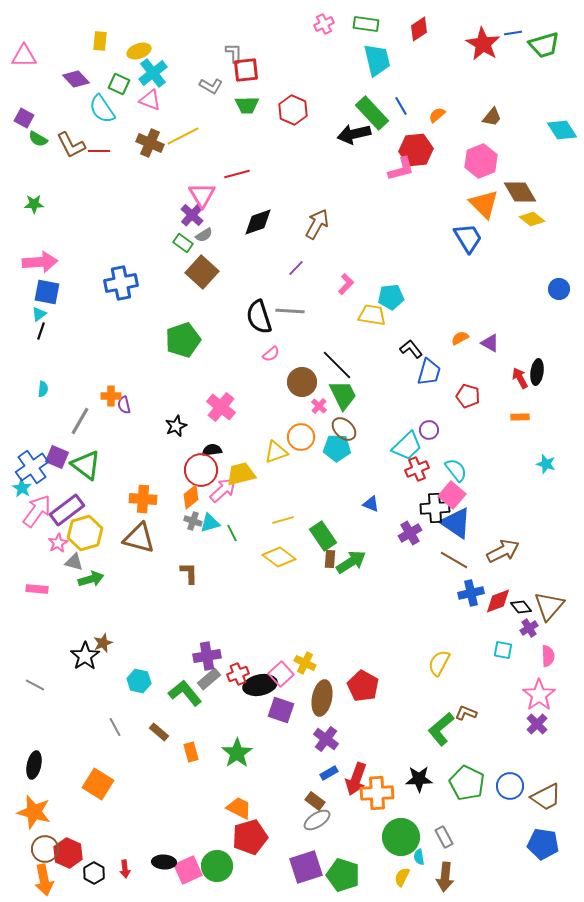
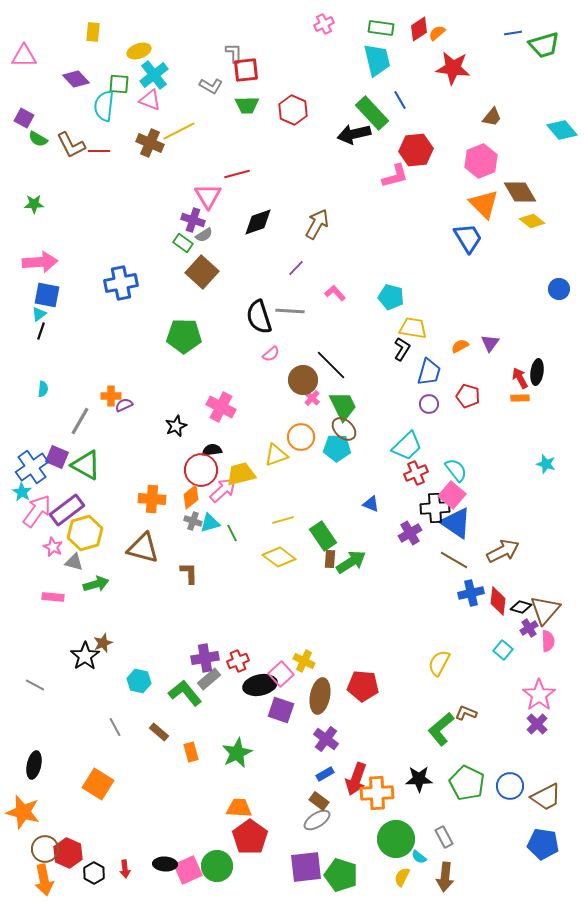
green rectangle at (366, 24): moved 15 px right, 4 px down
yellow rectangle at (100, 41): moved 7 px left, 9 px up
red star at (483, 44): moved 30 px left, 24 px down; rotated 24 degrees counterclockwise
cyan cross at (153, 73): moved 1 px right, 2 px down
green square at (119, 84): rotated 20 degrees counterclockwise
blue line at (401, 106): moved 1 px left, 6 px up
cyan semicircle at (102, 109): moved 2 px right, 3 px up; rotated 40 degrees clockwise
orange semicircle at (437, 115): moved 82 px up
cyan diamond at (562, 130): rotated 8 degrees counterclockwise
yellow line at (183, 136): moved 4 px left, 5 px up
pink L-shape at (401, 169): moved 6 px left, 7 px down
pink triangle at (202, 195): moved 6 px right, 1 px down
purple cross at (192, 215): moved 1 px right, 5 px down; rotated 25 degrees counterclockwise
yellow diamond at (532, 219): moved 2 px down
pink L-shape at (346, 284): moved 11 px left, 9 px down; rotated 85 degrees counterclockwise
blue square at (47, 292): moved 3 px down
cyan pentagon at (391, 297): rotated 20 degrees clockwise
yellow trapezoid at (372, 315): moved 41 px right, 13 px down
orange semicircle at (460, 338): moved 8 px down
green pentagon at (183, 340): moved 1 px right, 4 px up; rotated 20 degrees clockwise
purple triangle at (490, 343): rotated 36 degrees clockwise
black L-shape at (411, 349): moved 9 px left; rotated 70 degrees clockwise
black line at (337, 365): moved 6 px left
brown circle at (302, 382): moved 1 px right, 2 px up
green trapezoid at (343, 395): moved 11 px down
purple semicircle at (124, 405): rotated 78 degrees clockwise
pink cross at (319, 406): moved 7 px left, 8 px up
pink cross at (221, 407): rotated 12 degrees counterclockwise
orange rectangle at (520, 417): moved 19 px up
purple circle at (429, 430): moved 26 px up
yellow triangle at (276, 452): moved 3 px down
green triangle at (86, 465): rotated 8 degrees counterclockwise
red cross at (417, 469): moved 1 px left, 4 px down
cyan star at (22, 488): moved 4 px down
orange cross at (143, 499): moved 9 px right
brown triangle at (139, 538): moved 4 px right, 10 px down
pink star at (58, 543): moved 5 px left, 4 px down; rotated 18 degrees counterclockwise
green arrow at (91, 579): moved 5 px right, 5 px down
pink rectangle at (37, 589): moved 16 px right, 8 px down
red diamond at (498, 601): rotated 64 degrees counterclockwise
brown triangle at (549, 606): moved 4 px left, 4 px down
black diamond at (521, 607): rotated 35 degrees counterclockwise
cyan square at (503, 650): rotated 30 degrees clockwise
purple cross at (207, 656): moved 2 px left, 2 px down
pink semicircle at (548, 656): moved 15 px up
yellow cross at (305, 663): moved 1 px left, 2 px up
red cross at (238, 674): moved 13 px up
red pentagon at (363, 686): rotated 24 degrees counterclockwise
brown ellipse at (322, 698): moved 2 px left, 2 px up
green star at (237, 753): rotated 8 degrees clockwise
blue rectangle at (329, 773): moved 4 px left, 1 px down
brown rectangle at (315, 801): moved 4 px right
orange trapezoid at (239, 808): rotated 24 degrees counterclockwise
orange star at (34, 812): moved 11 px left
red pentagon at (250, 837): rotated 20 degrees counterclockwise
green circle at (401, 837): moved 5 px left, 2 px down
cyan semicircle at (419, 857): rotated 42 degrees counterclockwise
black ellipse at (164, 862): moved 1 px right, 2 px down
purple square at (306, 867): rotated 12 degrees clockwise
green pentagon at (343, 875): moved 2 px left
